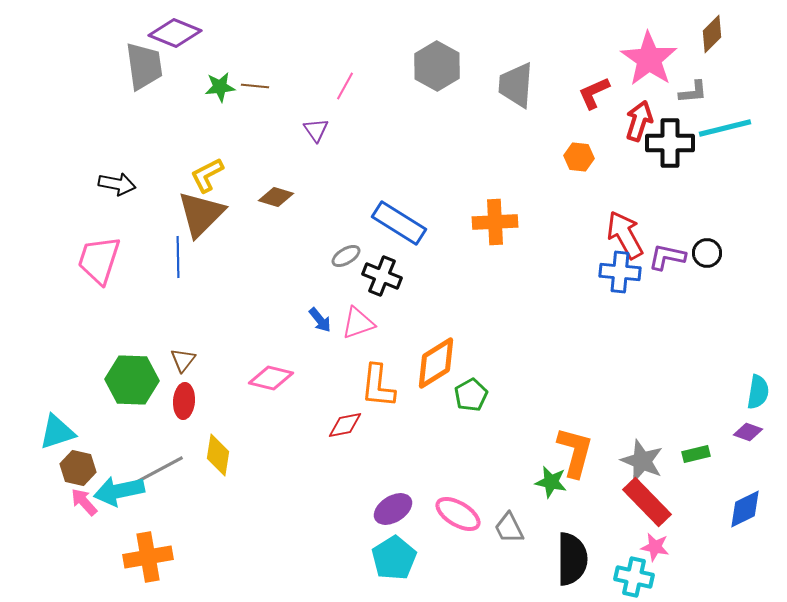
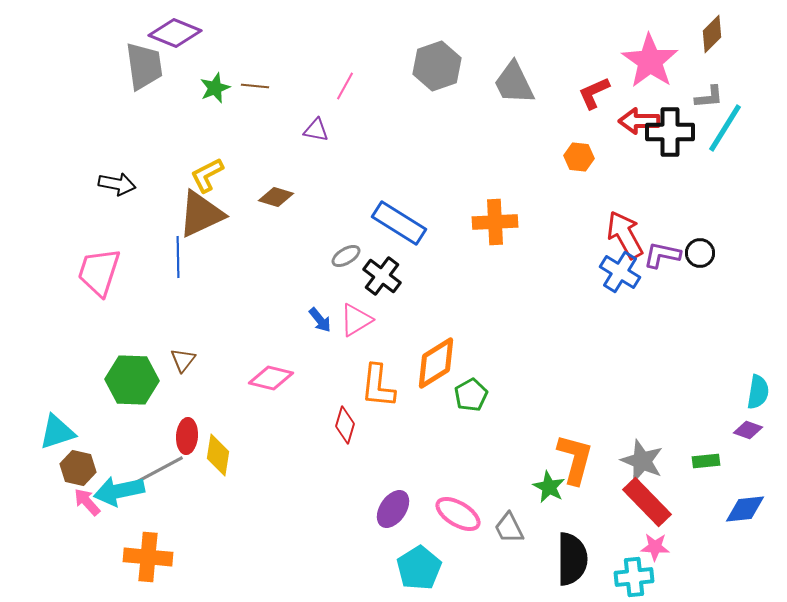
pink star at (649, 59): moved 1 px right, 2 px down
gray hexagon at (437, 66): rotated 12 degrees clockwise
gray trapezoid at (516, 85): moved 2 px left, 2 px up; rotated 30 degrees counterclockwise
green star at (220, 87): moved 5 px left, 1 px down; rotated 16 degrees counterclockwise
gray L-shape at (693, 92): moved 16 px right, 5 px down
red arrow at (639, 121): rotated 108 degrees counterclockwise
cyan line at (725, 128): rotated 44 degrees counterclockwise
purple triangle at (316, 130): rotated 44 degrees counterclockwise
black cross at (670, 143): moved 11 px up
brown triangle at (201, 214): rotated 20 degrees clockwise
black circle at (707, 253): moved 7 px left
purple L-shape at (667, 257): moved 5 px left, 2 px up
pink trapezoid at (99, 260): moved 12 px down
blue cross at (620, 272): rotated 27 degrees clockwise
black cross at (382, 276): rotated 15 degrees clockwise
pink triangle at (358, 323): moved 2 px left, 3 px up; rotated 12 degrees counterclockwise
red ellipse at (184, 401): moved 3 px right, 35 px down
red diamond at (345, 425): rotated 63 degrees counterclockwise
purple diamond at (748, 432): moved 2 px up
orange L-shape at (575, 452): moved 7 px down
green rectangle at (696, 454): moved 10 px right, 7 px down; rotated 8 degrees clockwise
green star at (551, 482): moved 2 px left, 5 px down; rotated 16 degrees clockwise
pink arrow at (84, 502): moved 3 px right
purple ellipse at (393, 509): rotated 24 degrees counterclockwise
blue diamond at (745, 509): rotated 21 degrees clockwise
pink star at (655, 547): rotated 8 degrees counterclockwise
orange cross at (148, 557): rotated 15 degrees clockwise
cyan pentagon at (394, 558): moved 25 px right, 10 px down
cyan cross at (634, 577): rotated 18 degrees counterclockwise
